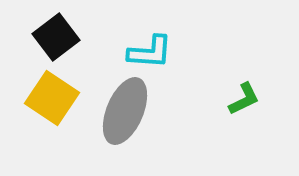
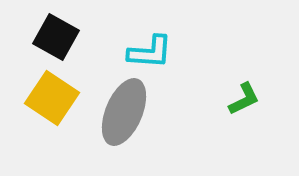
black square: rotated 24 degrees counterclockwise
gray ellipse: moved 1 px left, 1 px down
